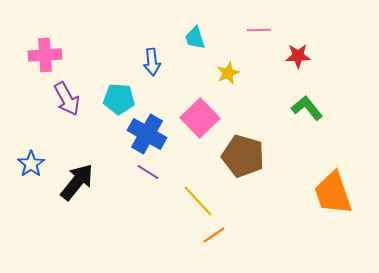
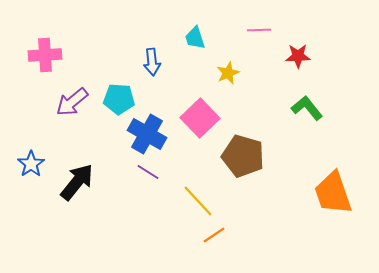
purple arrow: moved 5 px right, 3 px down; rotated 80 degrees clockwise
